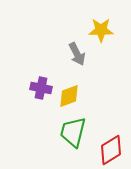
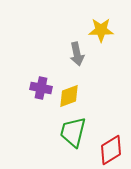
gray arrow: rotated 15 degrees clockwise
